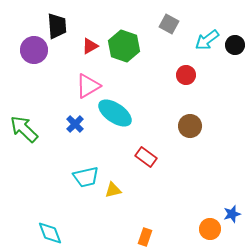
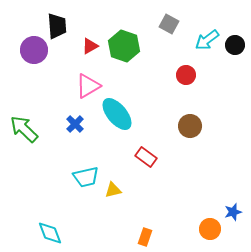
cyan ellipse: moved 2 px right, 1 px down; rotated 16 degrees clockwise
blue star: moved 1 px right, 2 px up
